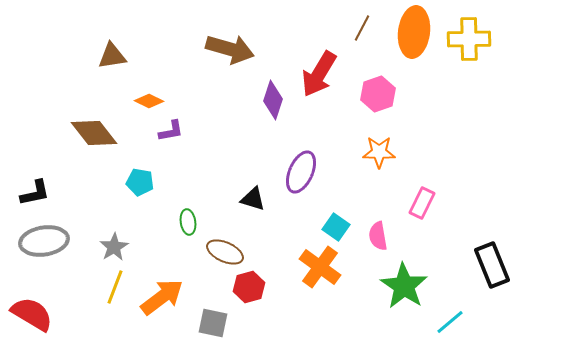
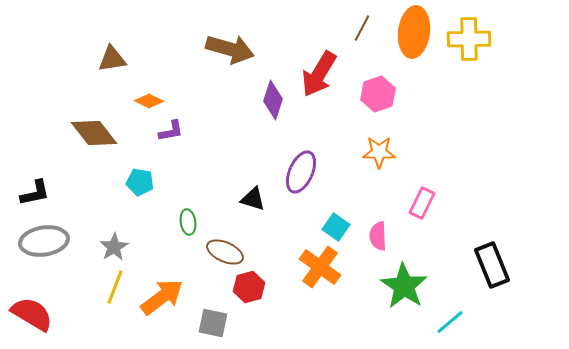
brown triangle: moved 3 px down
pink semicircle: rotated 8 degrees clockwise
